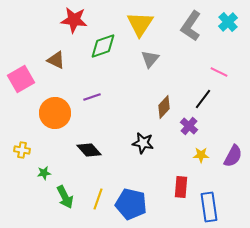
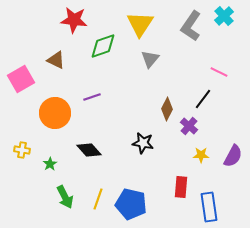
cyan cross: moved 4 px left, 6 px up
brown diamond: moved 3 px right, 2 px down; rotated 15 degrees counterclockwise
green star: moved 6 px right, 9 px up; rotated 24 degrees counterclockwise
